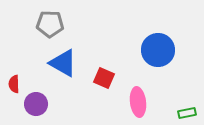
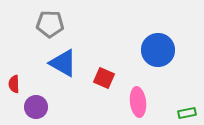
purple circle: moved 3 px down
